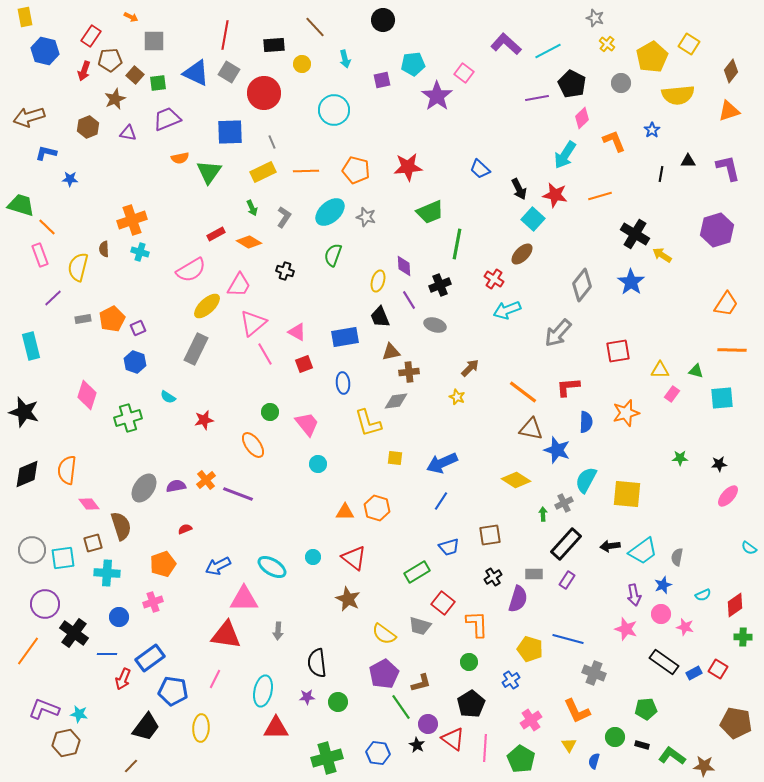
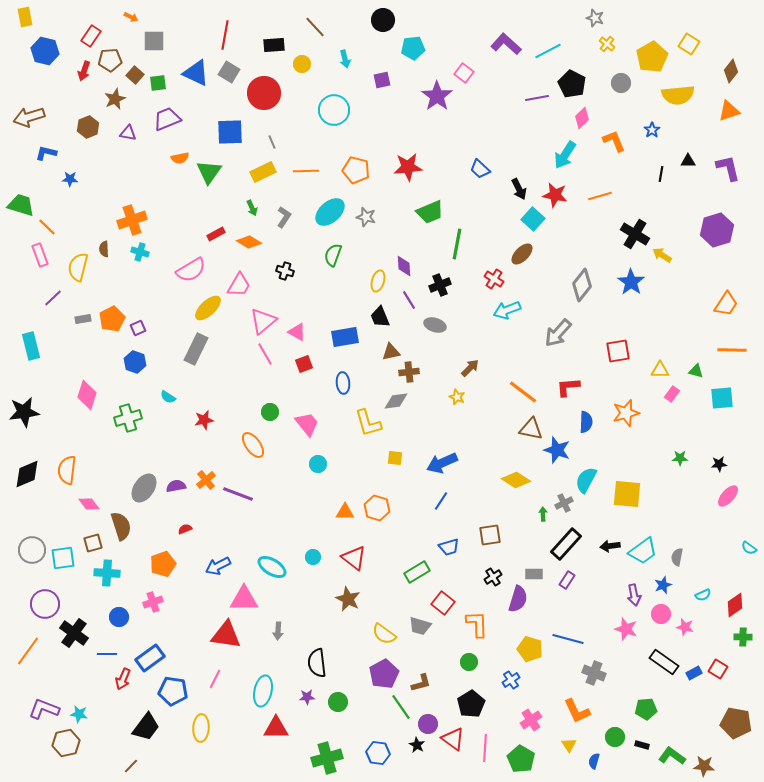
cyan pentagon at (413, 64): moved 16 px up
yellow ellipse at (207, 306): moved 1 px right, 2 px down
pink triangle at (253, 323): moved 10 px right, 2 px up
black star at (24, 412): rotated 24 degrees counterclockwise
